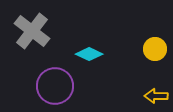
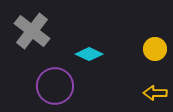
yellow arrow: moved 1 px left, 3 px up
